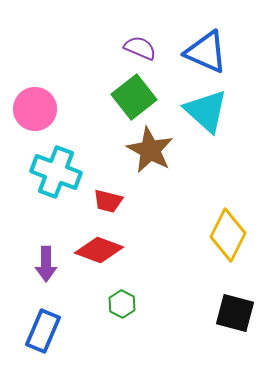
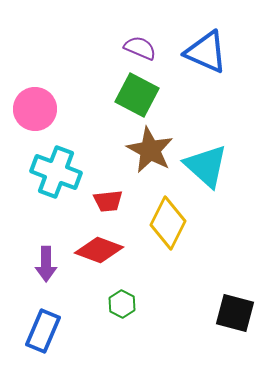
green square: moved 3 px right, 2 px up; rotated 24 degrees counterclockwise
cyan triangle: moved 55 px down
red trapezoid: rotated 20 degrees counterclockwise
yellow diamond: moved 60 px left, 12 px up
